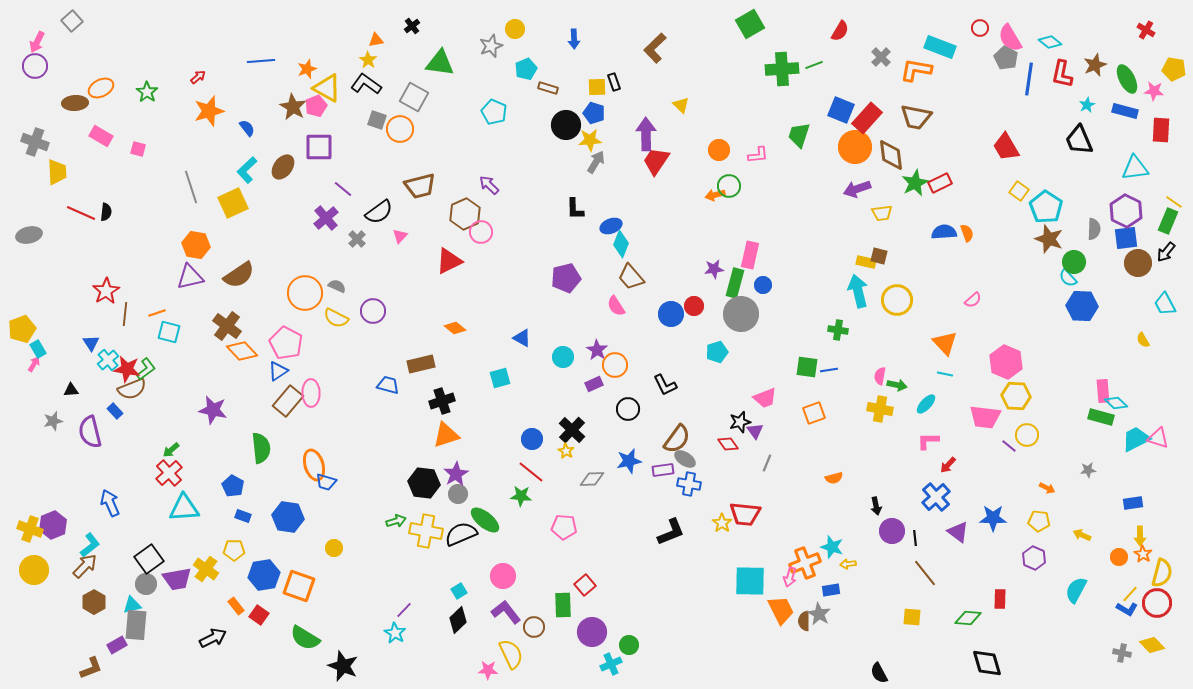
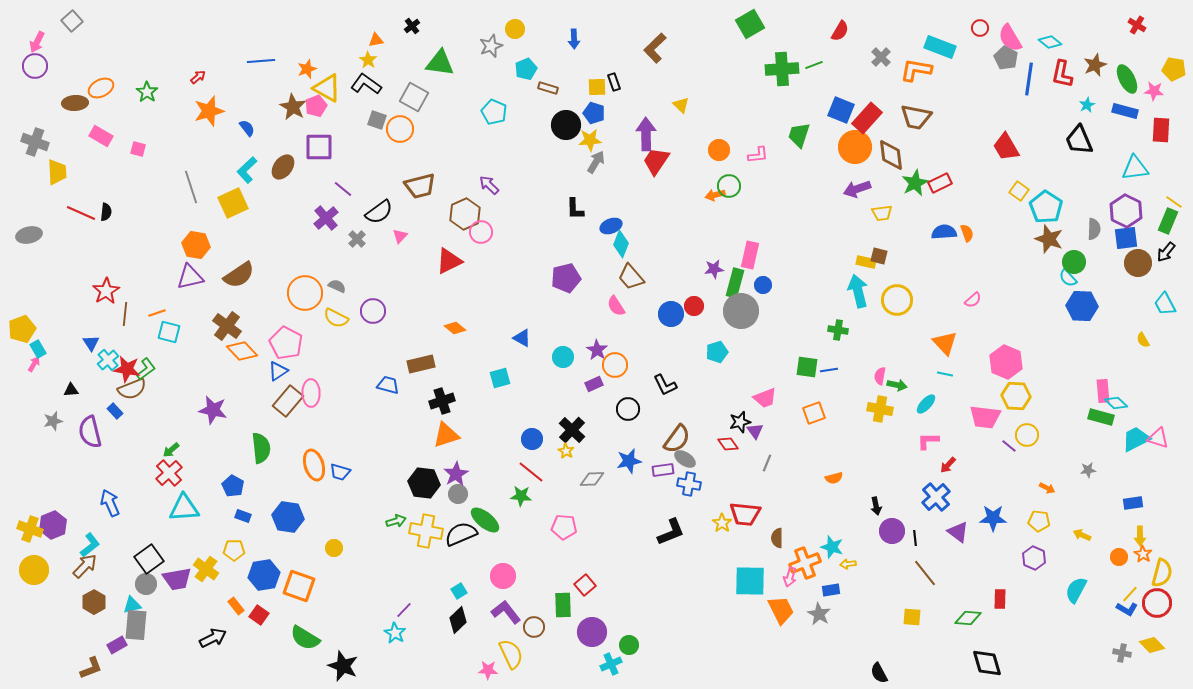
red cross at (1146, 30): moved 9 px left, 5 px up
gray circle at (741, 314): moved 3 px up
blue trapezoid at (326, 482): moved 14 px right, 10 px up
brown semicircle at (804, 621): moved 27 px left, 83 px up
